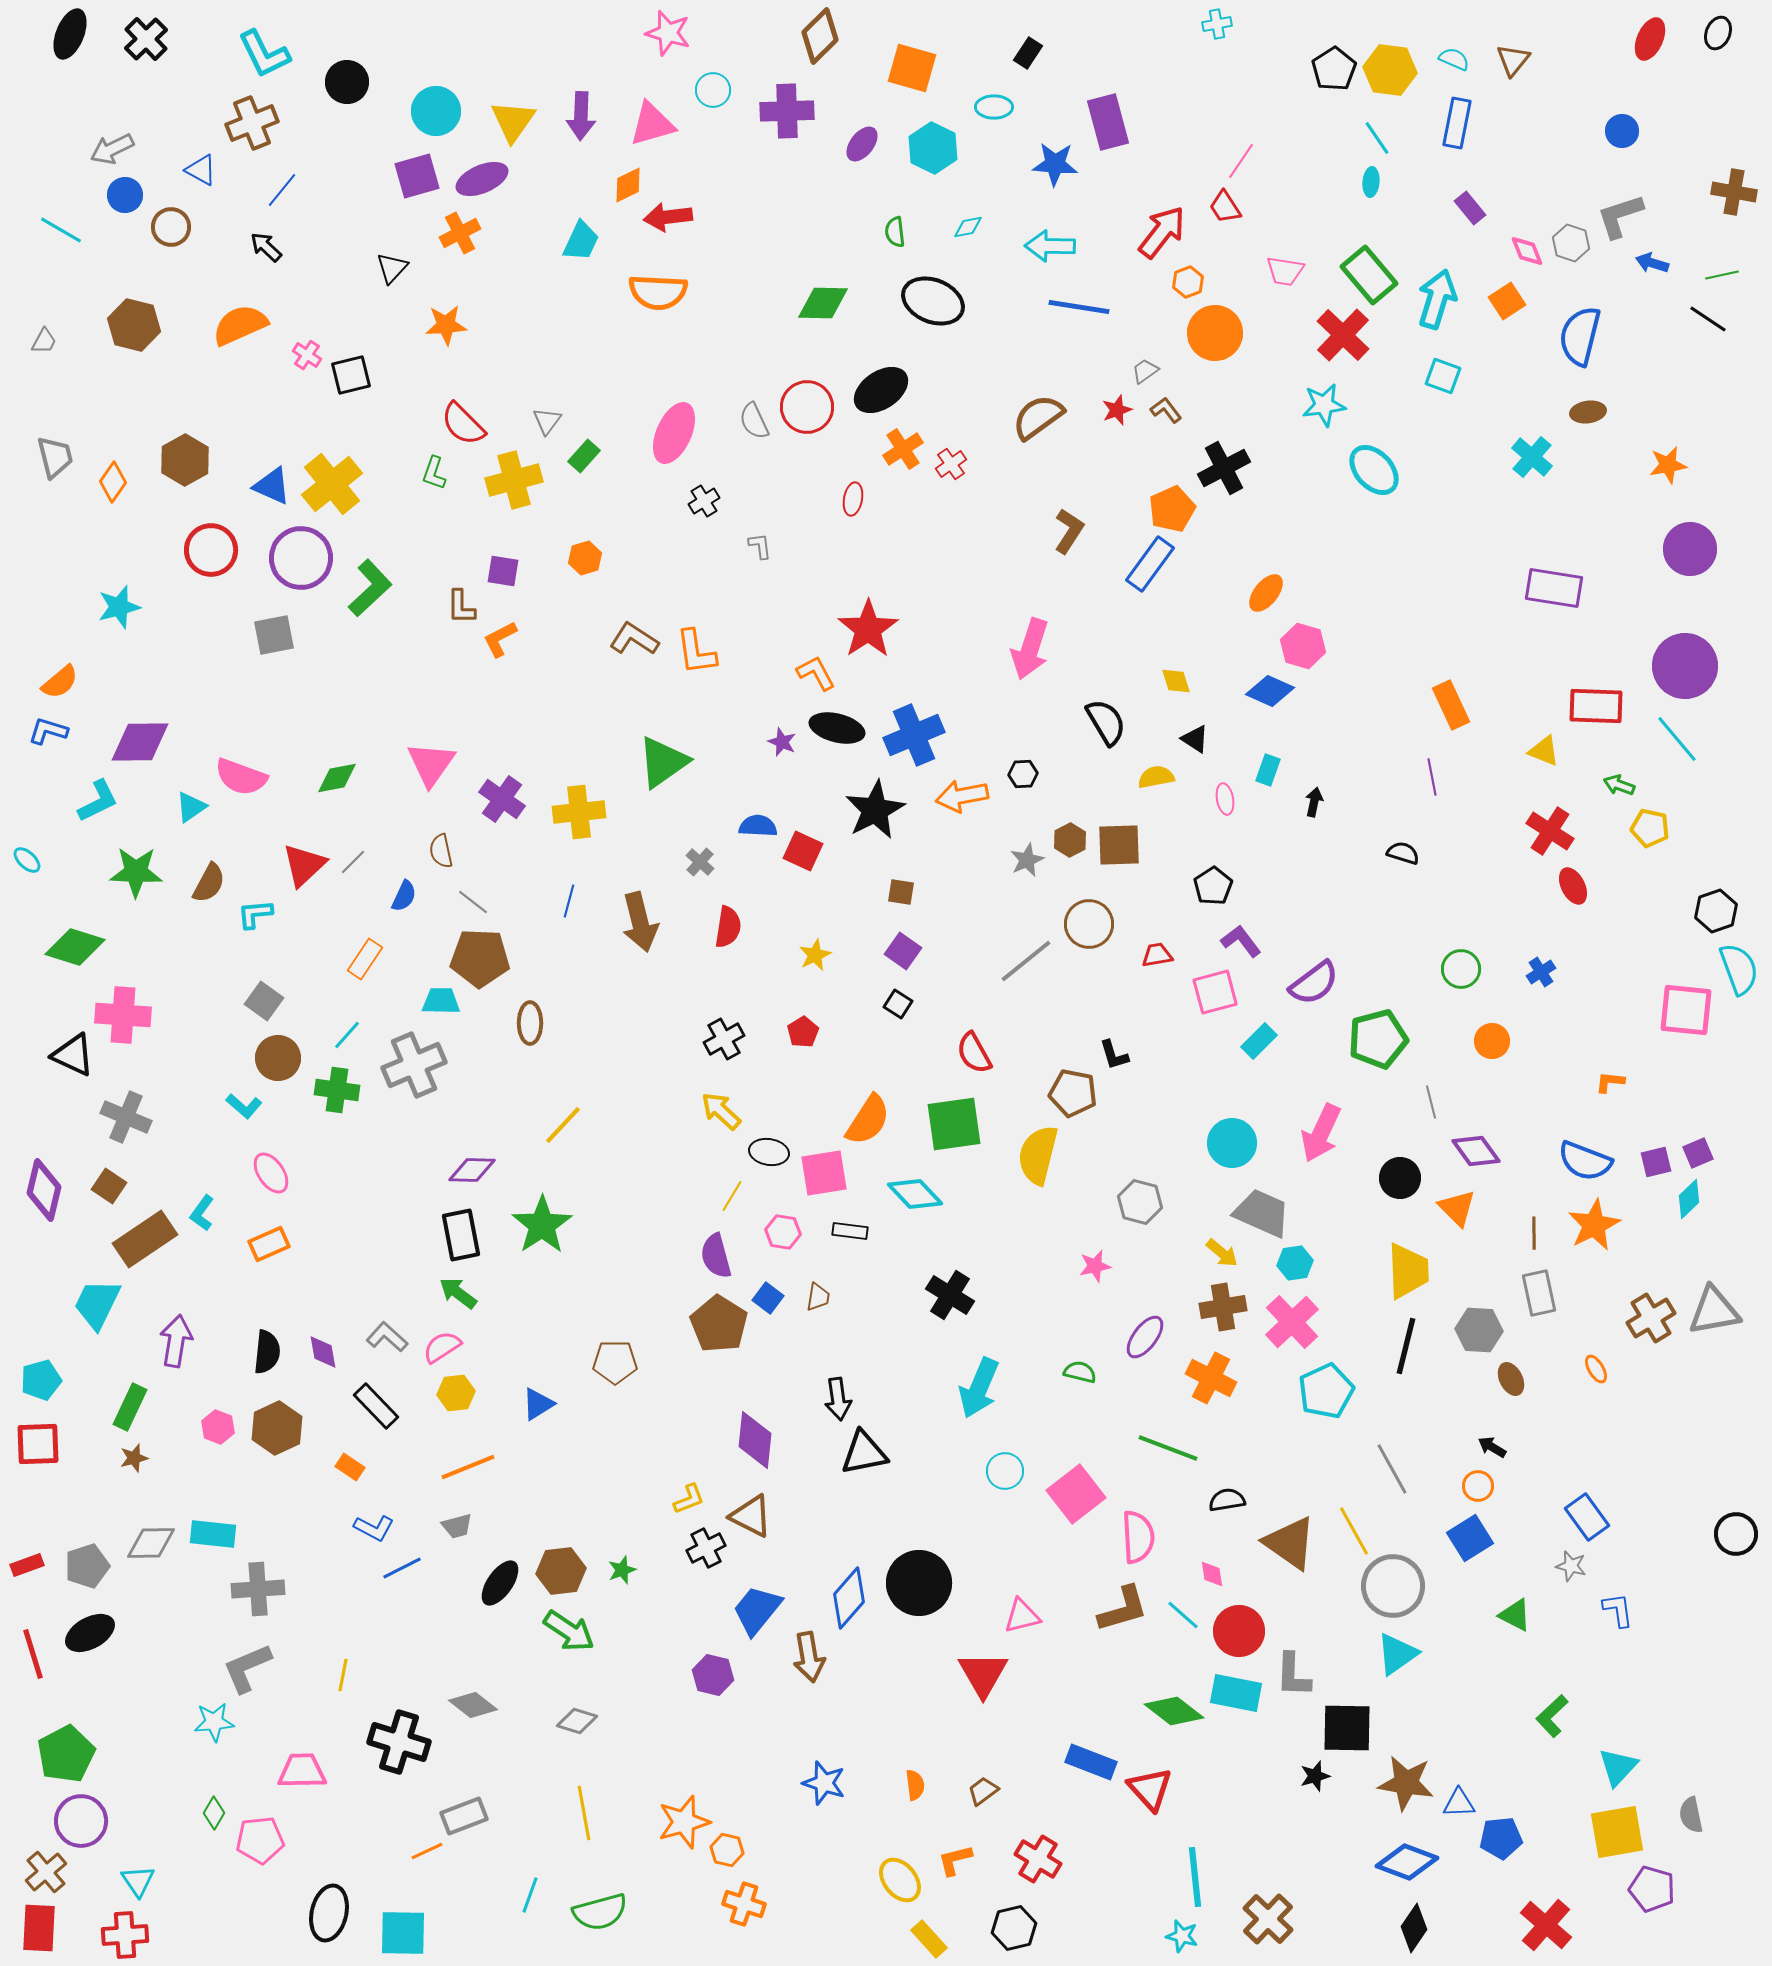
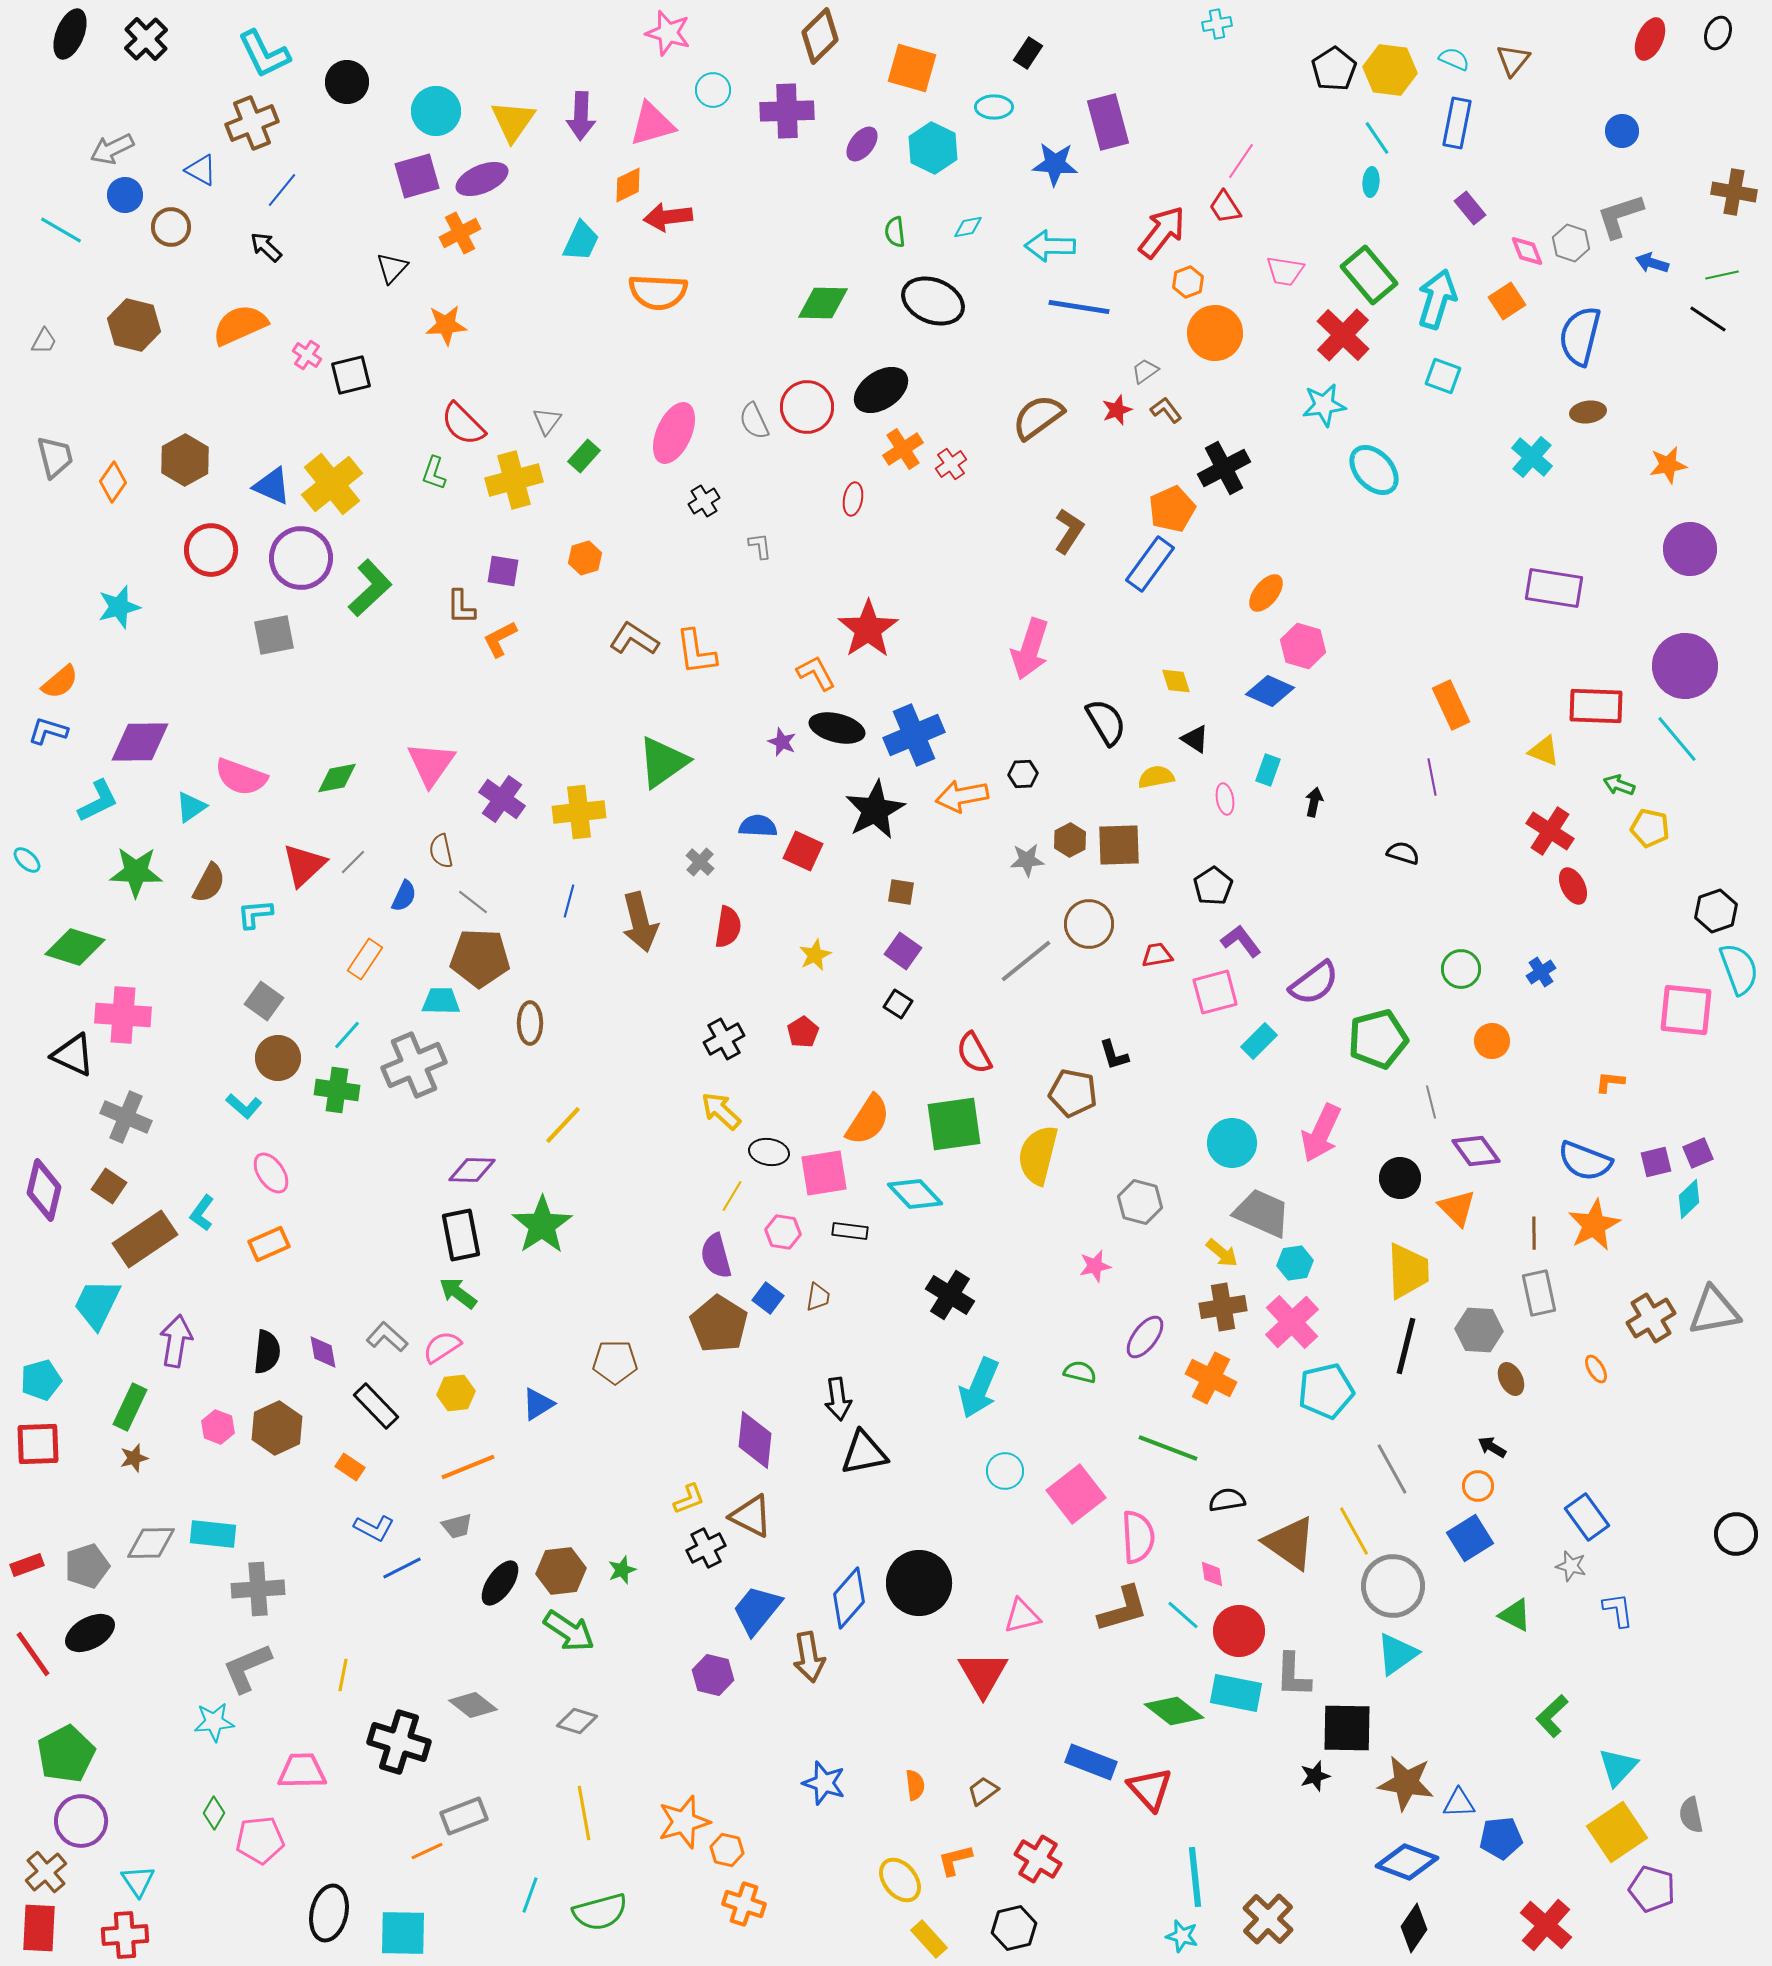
gray star at (1027, 860): rotated 20 degrees clockwise
cyan pentagon at (1326, 1391): rotated 12 degrees clockwise
red line at (33, 1654): rotated 18 degrees counterclockwise
yellow square at (1617, 1832): rotated 24 degrees counterclockwise
